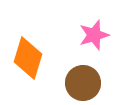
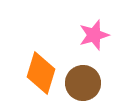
orange diamond: moved 13 px right, 15 px down
